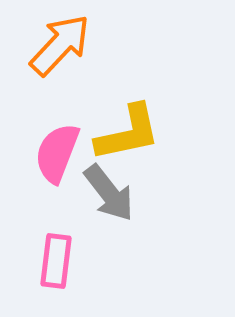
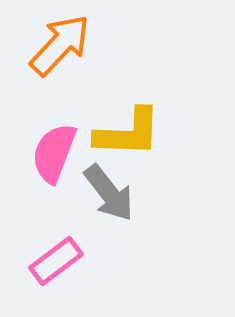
yellow L-shape: rotated 14 degrees clockwise
pink semicircle: moved 3 px left
pink rectangle: rotated 46 degrees clockwise
